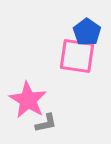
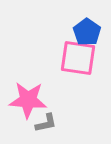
pink square: moved 1 px right, 2 px down
pink star: rotated 27 degrees counterclockwise
